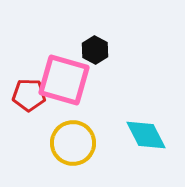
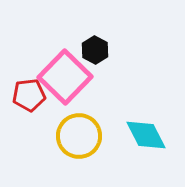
pink square: moved 1 px right, 3 px up; rotated 28 degrees clockwise
red pentagon: rotated 8 degrees counterclockwise
yellow circle: moved 6 px right, 7 px up
